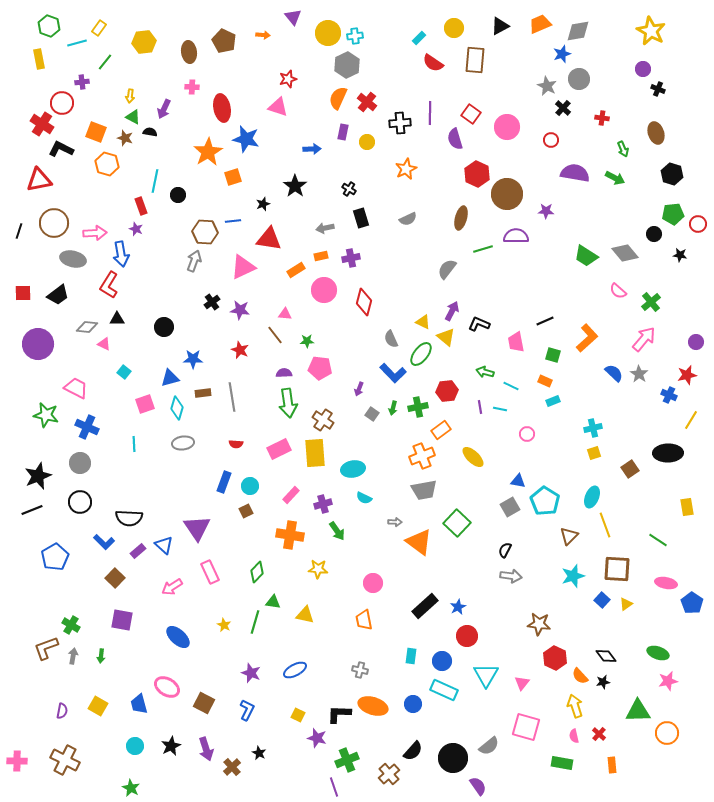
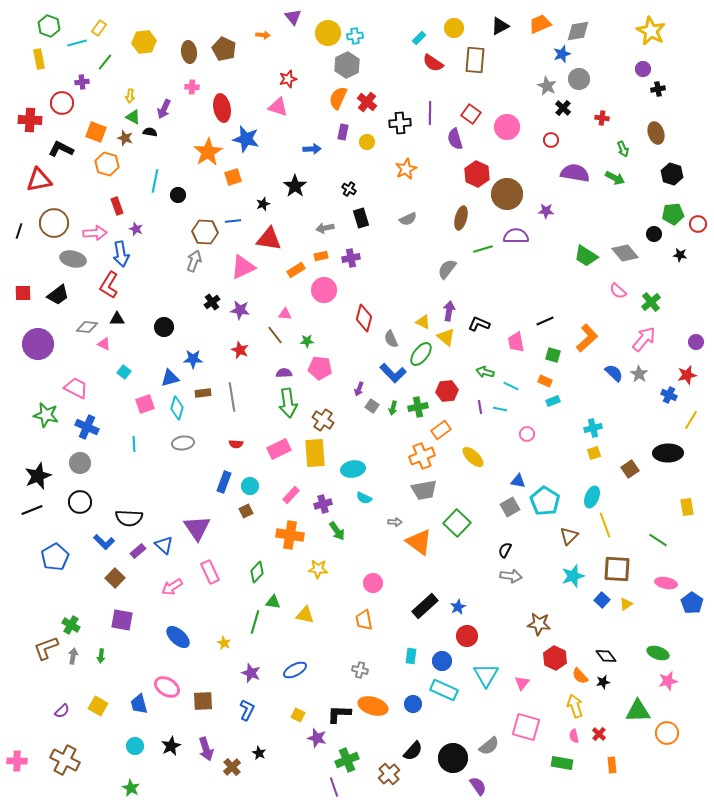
brown pentagon at (224, 41): moved 8 px down
black cross at (658, 89): rotated 32 degrees counterclockwise
red cross at (42, 124): moved 12 px left, 4 px up; rotated 30 degrees counterclockwise
red rectangle at (141, 206): moved 24 px left
red diamond at (364, 302): moved 16 px down
purple arrow at (452, 311): moved 3 px left; rotated 18 degrees counterclockwise
gray square at (372, 414): moved 8 px up
yellow star at (224, 625): moved 18 px down
brown square at (204, 703): moved 1 px left, 2 px up; rotated 30 degrees counterclockwise
purple semicircle at (62, 711): rotated 35 degrees clockwise
